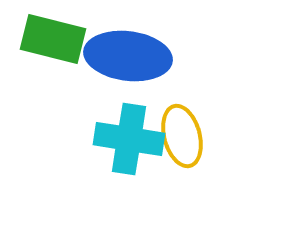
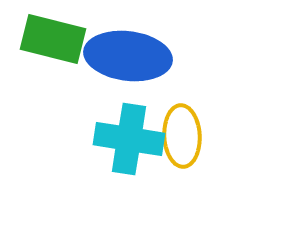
yellow ellipse: rotated 12 degrees clockwise
